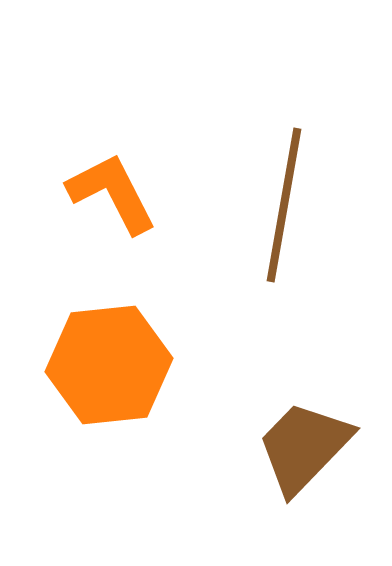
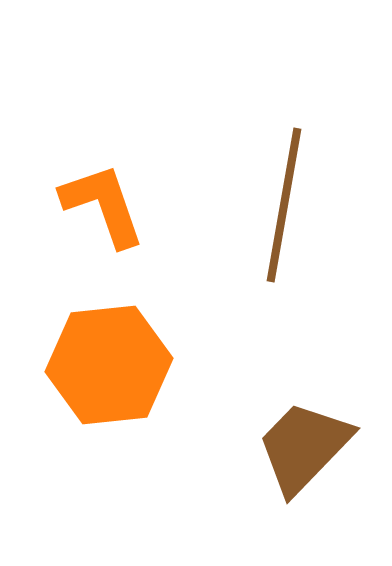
orange L-shape: moved 9 px left, 12 px down; rotated 8 degrees clockwise
